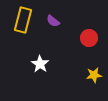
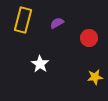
purple semicircle: moved 4 px right, 2 px down; rotated 112 degrees clockwise
yellow star: moved 1 px right, 2 px down
